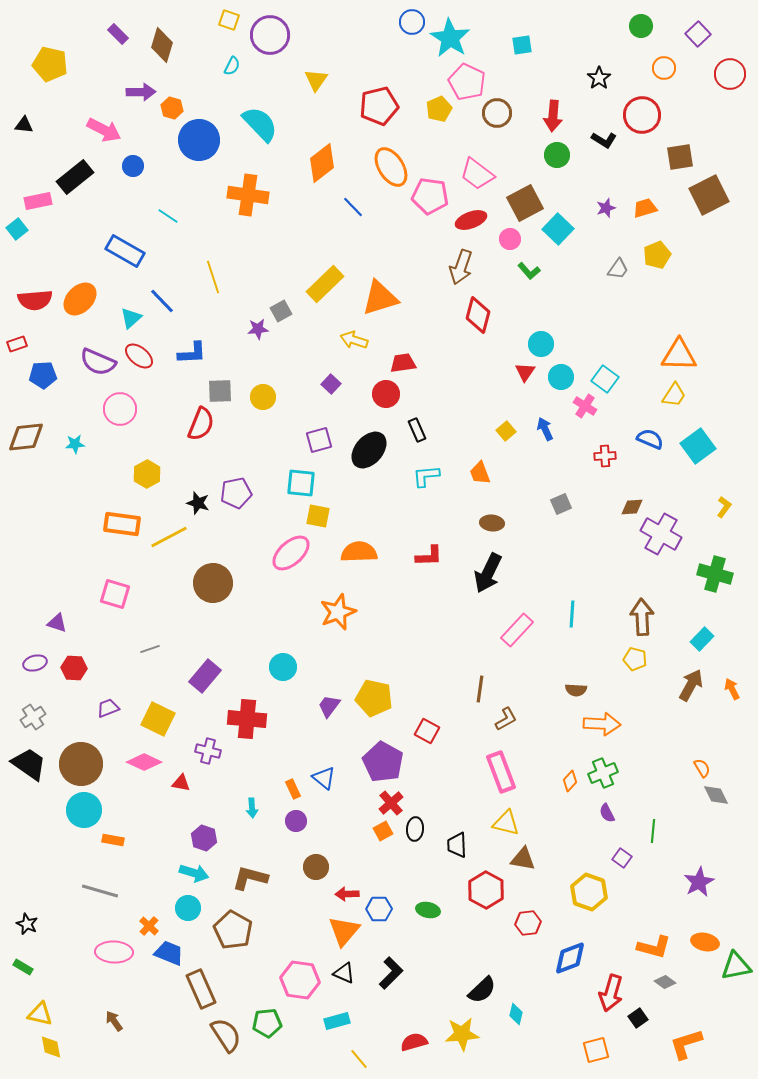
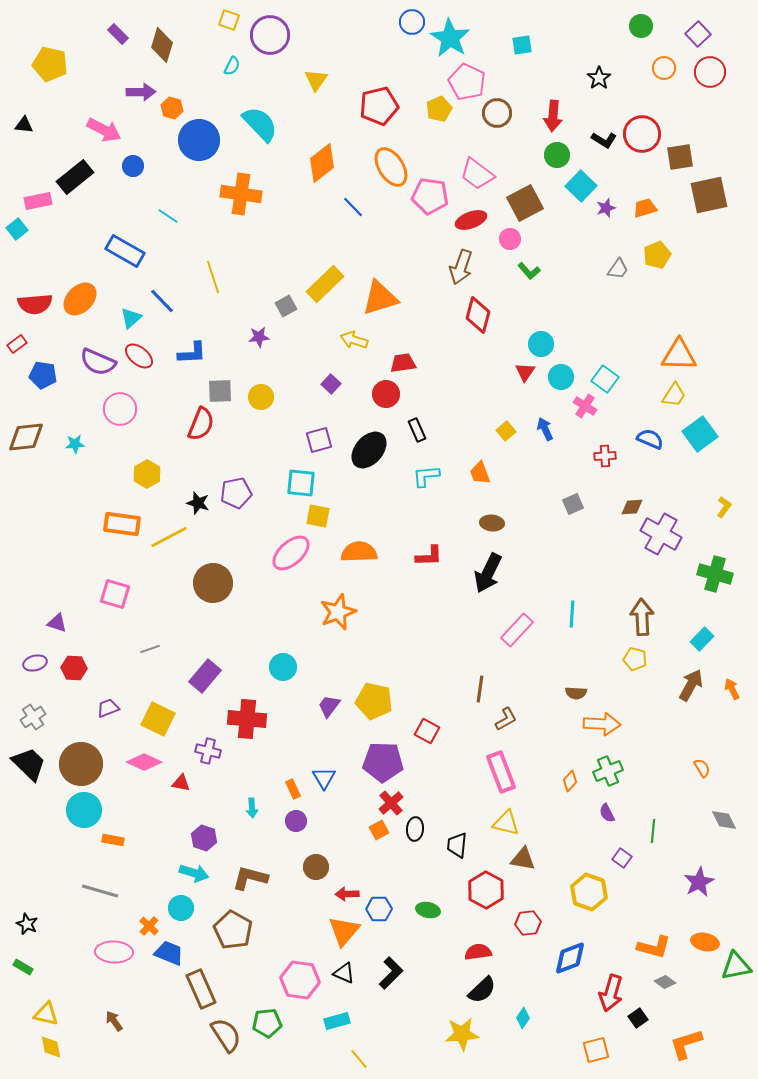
red circle at (730, 74): moved 20 px left, 2 px up
red circle at (642, 115): moved 19 px down
orange cross at (248, 195): moved 7 px left, 1 px up
brown square at (709, 195): rotated 15 degrees clockwise
cyan square at (558, 229): moved 23 px right, 43 px up
red semicircle at (35, 300): moved 4 px down
gray square at (281, 311): moved 5 px right, 5 px up
purple star at (258, 329): moved 1 px right, 8 px down
red rectangle at (17, 344): rotated 18 degrees counterclockwise
blue pentagon at (43, 375): rotated 12 degrees clockwise
yellow circle at (263, 397): moved 2 px left
cyan square at (698, 446): moved 2 px right, 12 px up
gray square at (561, 504): moved 12 px right
brown semicircle at (576, 690): moved 3 px down
yellow pentagon at (374, 698): moved 3 px down
purple pentagon at (383, 762): rotated 27 degrees counterclockwise
black trapezoid at (29, 764): rotated 9 degrees clockwise
green cross at (603, 773): moved 5 px right, 2 px up
blue triangle at (324, 778): rotated 20 degrees clockwise
gray diamond at (716, 795): moved 8 px right, 25 px down
orange square at (383, 831): moved 4 px left, 1 px up
black trapezoid at (457, 845): rotated 8 degrees clockwise
cyan circle at (188, 908): moved 7 px left
yellow triangle at (40, 1014): moved 6 px right
cyan diamond at (516, 1014): moved 7 px right, 4 px down; rotated 20 degrees clockwise
red semicircle at (414, 1042): moved 64 px right, 90 px up; rotated 8 degrees clockwise
